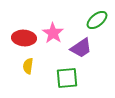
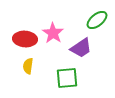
red ellipse: moved 1 px right, 1 px down
